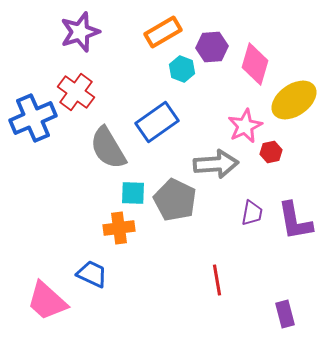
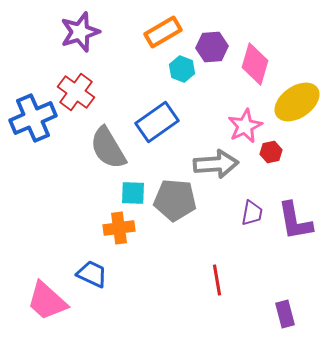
yellow ellipse: moved 3 px right, 2 px down
gray pentagon: rotated 21 degrees counterclockwise
